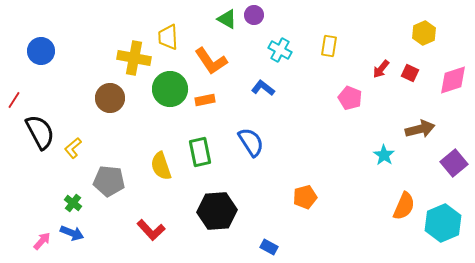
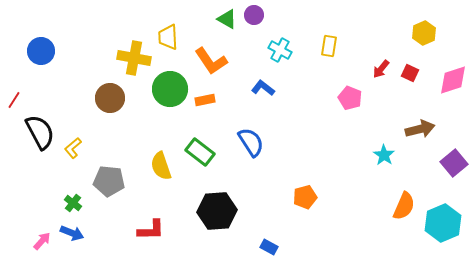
green rectangle: rotated 40 degrees counterclockwise
red L-shape: rotated 48 degrees counterclockwise
